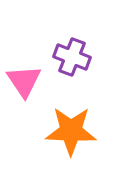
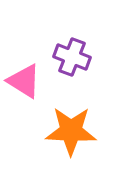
pink triangle: rotated 24 degrees counterclockwise
